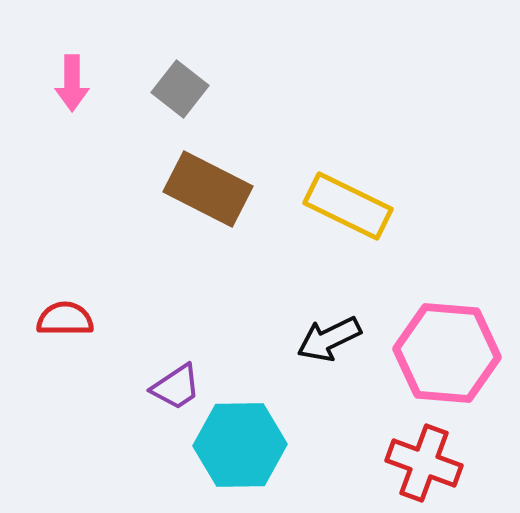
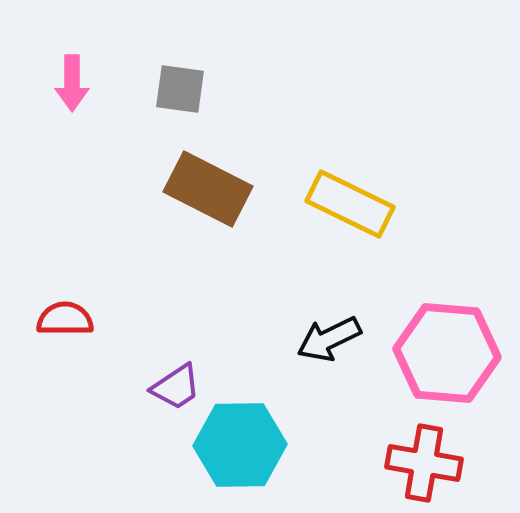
gray square: rotated 30 degrees counterclockwise
yellow rectangle: moved 2 px right, 2 px up
red cross: rotated 10 degrees counterclockwise
